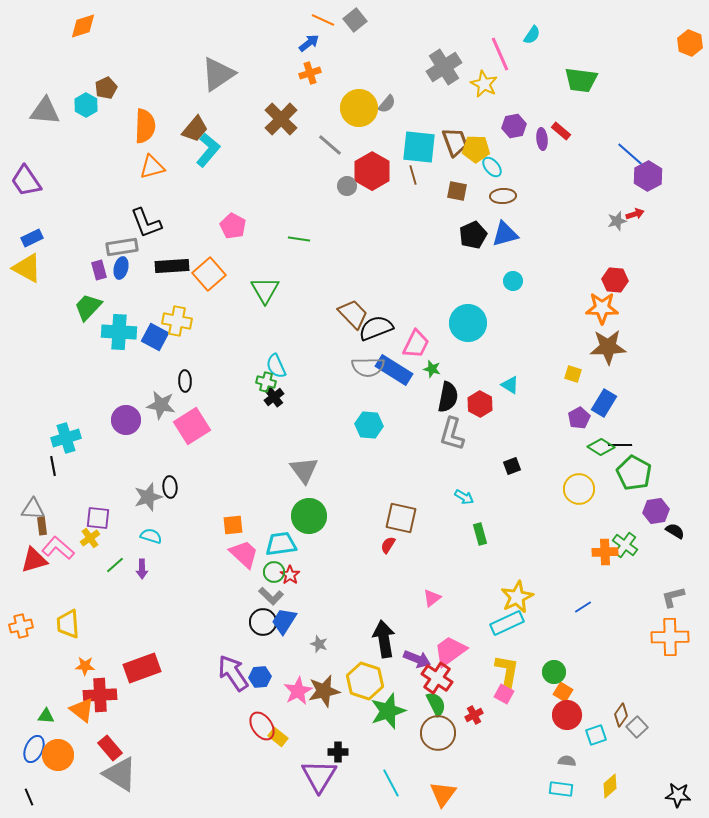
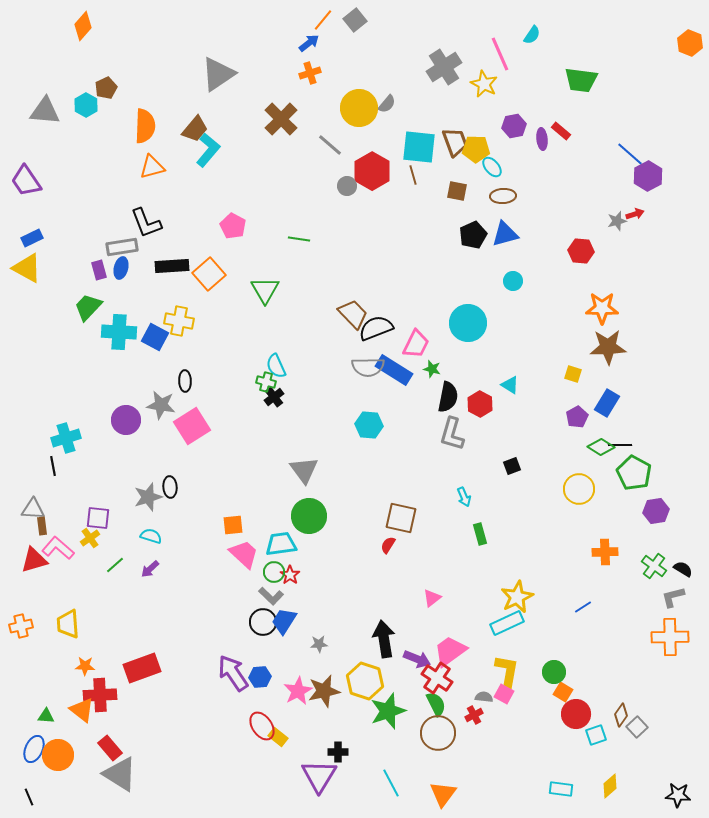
orange line at (323, 20): rotated 75 degrees counterclockwise
orange diamond at (83, 26): rotated 32 degrees counterclockwise
red hexagon at (615, 280): moved 34 px left, 29 px up
yellow cross at (177, 321): moved 2 px right
blue rectangle at (604, 403): moved 3 px right
purple pentagon at (579, 418): moved 2 px left, 1 px up
cyan arrow at (464, 497): rotated 36 degrees clockwise
black semicircle at (675, 531): moved 8 px right, 38 px down
green cross at (625, 545): moved 29 px right, 21 px down
purple arrow at (142, 569): moved 8 px right; rotated 48 degrees clockwise
gray star at (319, 644): rotated 24 degrees counterclockwise
red circle at (567, 715): moved 9 px right, 1 px up
gray semicircle at (567, 761): moved 83 px left, 64 px up
